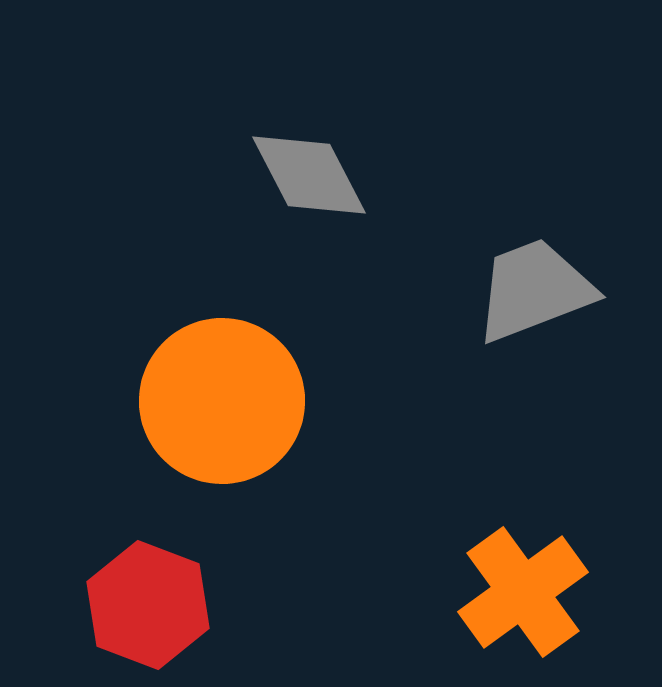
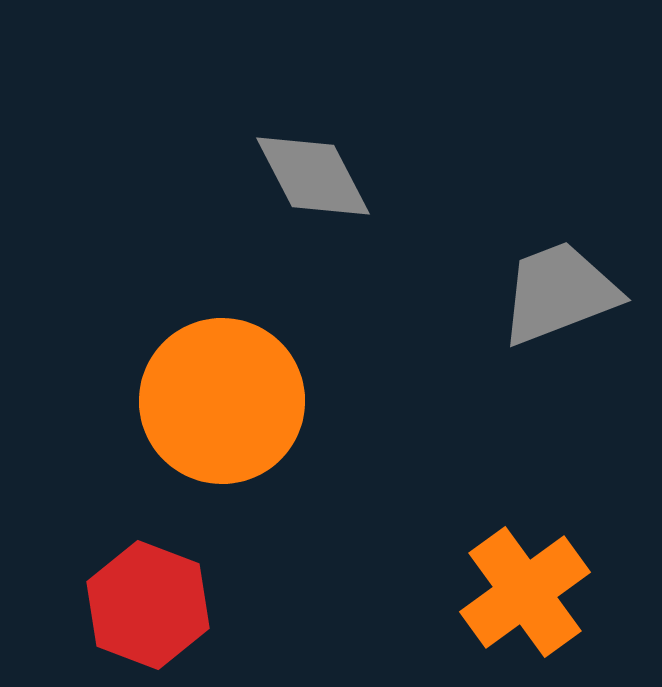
gray diamond: moved 4 px right, 1 px down
gray trapezoid: moved 25 px right, 3 px down
orange cross: moved 2 px right
